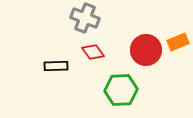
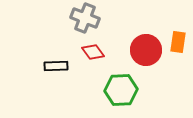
orange rectangle: rotated 60 degrees counterclockwise
